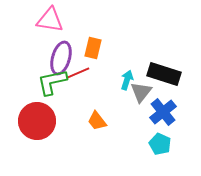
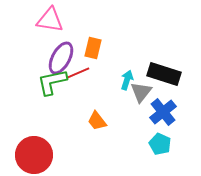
purple ellipse: rotated 12 degrees clockwise
red circle: moved 3 px left, 34 px down
